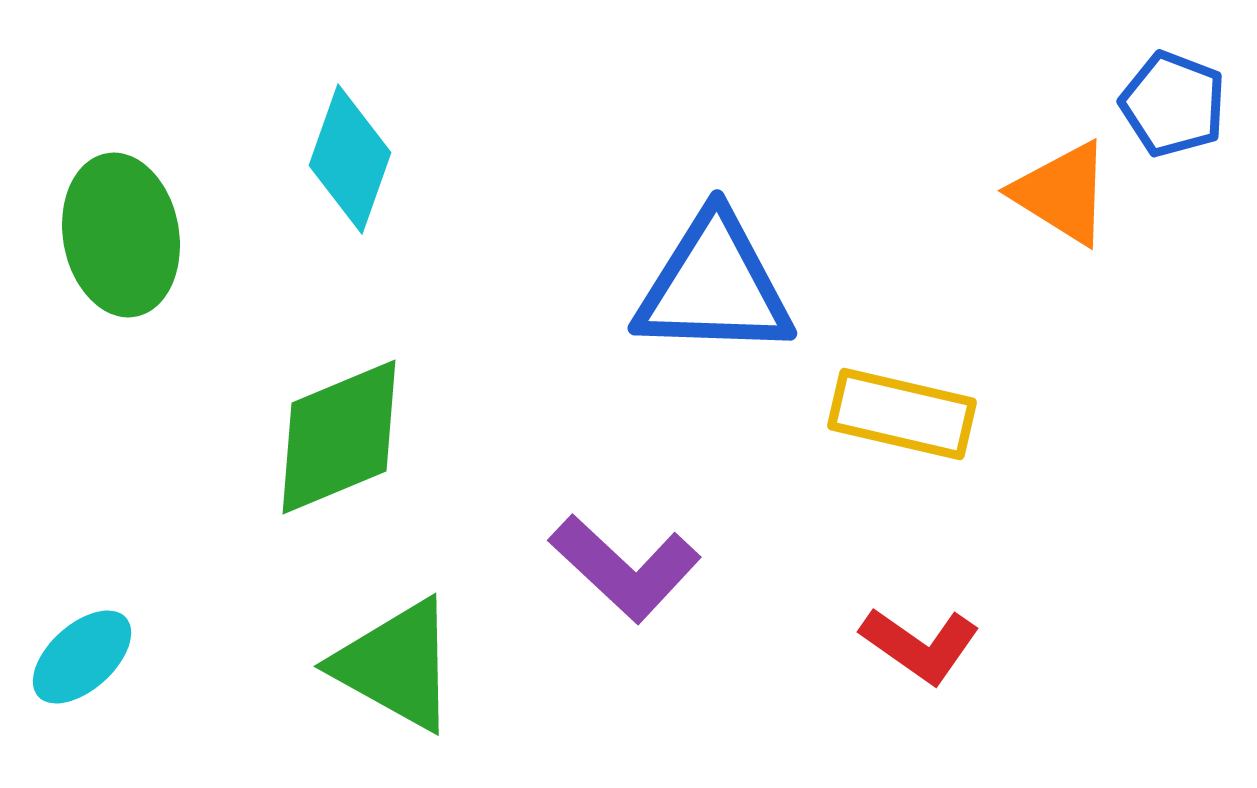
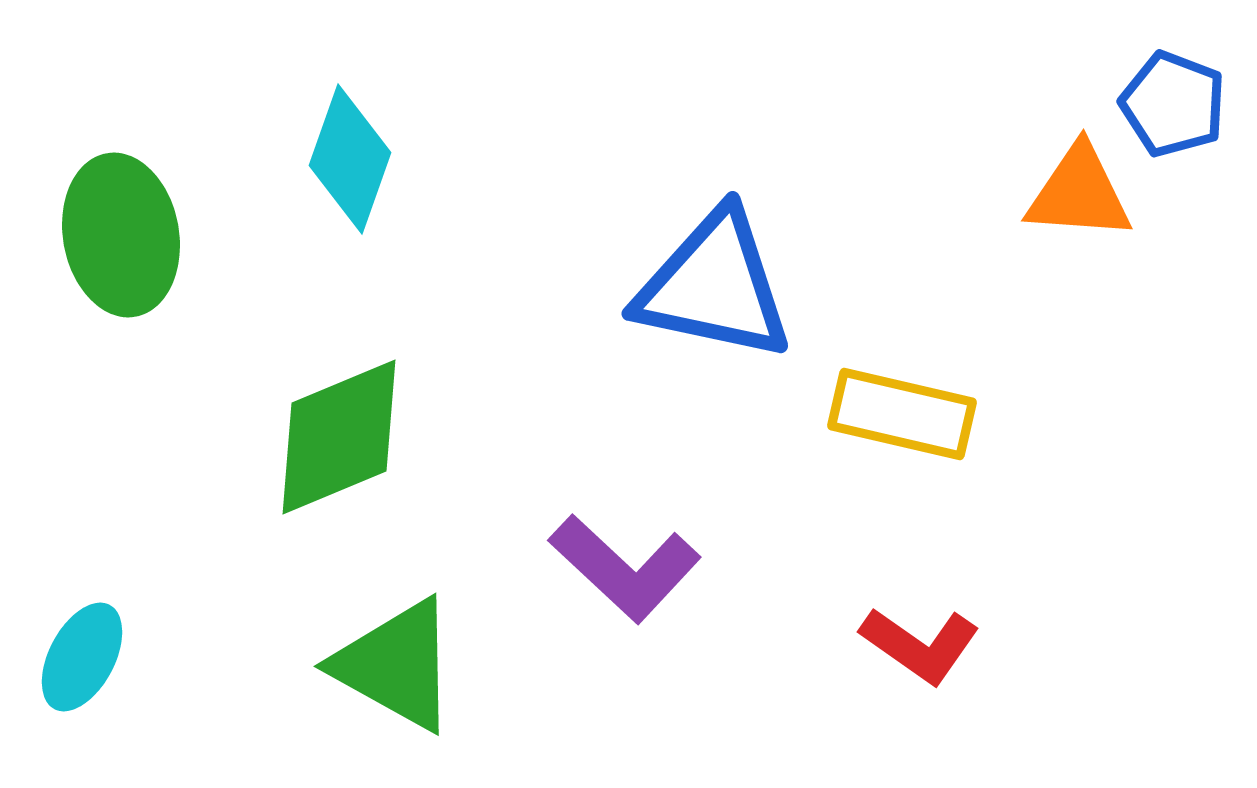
orange triangle: moved 17 px right; rotated 28 degrees counterclockwise
blue triangle: rotated 10 degrees clockwise
cyan ellipse: rotated 20 degrees counterclockwise
